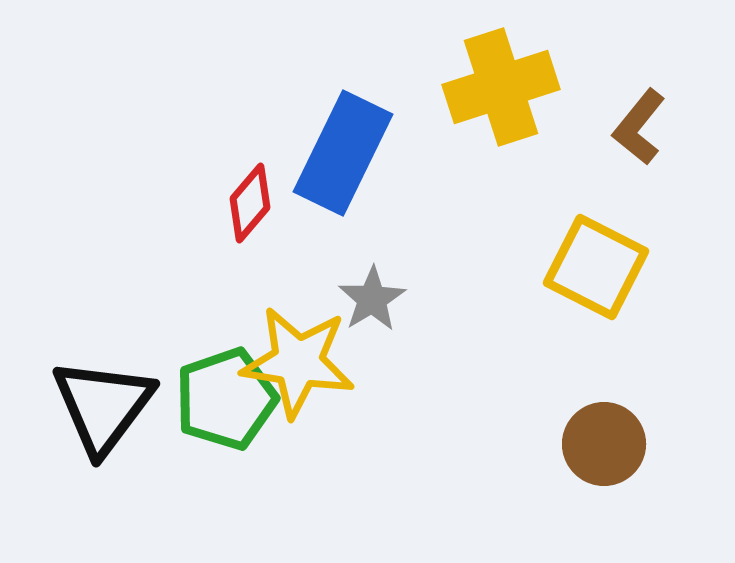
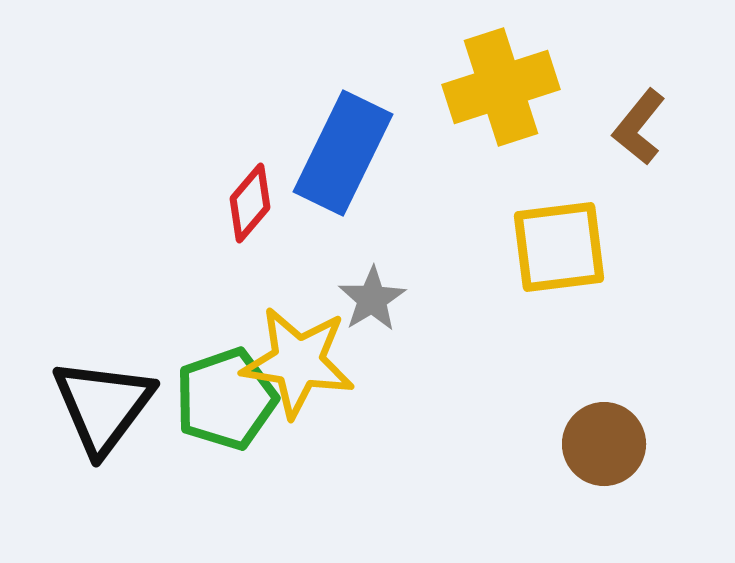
yellow square: moved 37 px left, 20 px up; rotated 34 degrees counterclockwise
